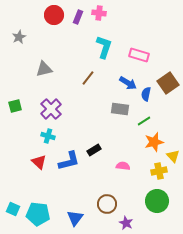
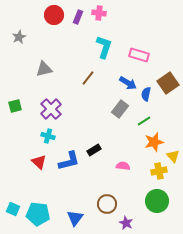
gray rectangle: rotated 60 degrees counterclockwise
